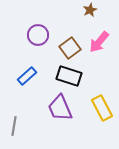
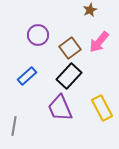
black rectangle: rotated 65 degrees counterclockwise
